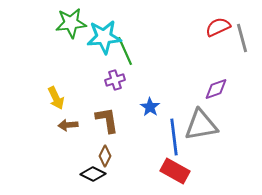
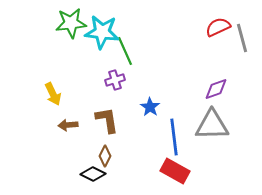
cyan star: moved 2 px left, 5 px up; rotated 12 degrees clockwise
yellow arrow: moved 3 px left, 4 px up
gray triangle: moved 11 px right; rotated 9 degrees clockwise
